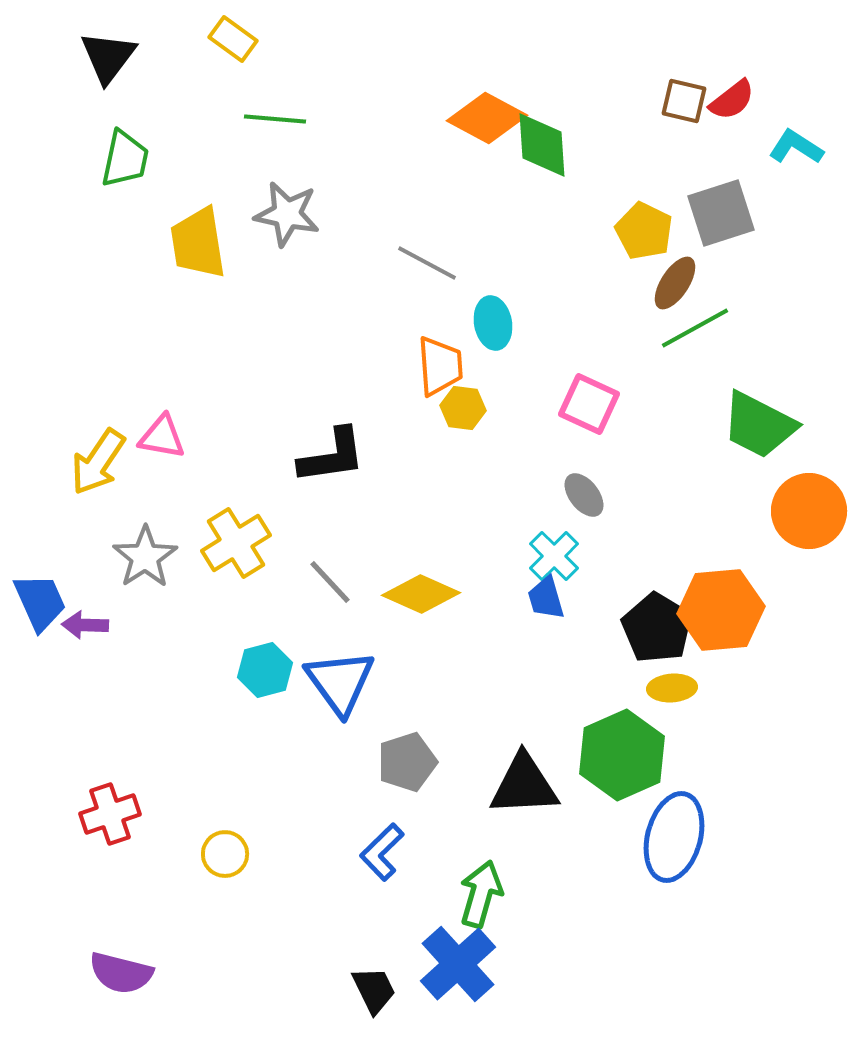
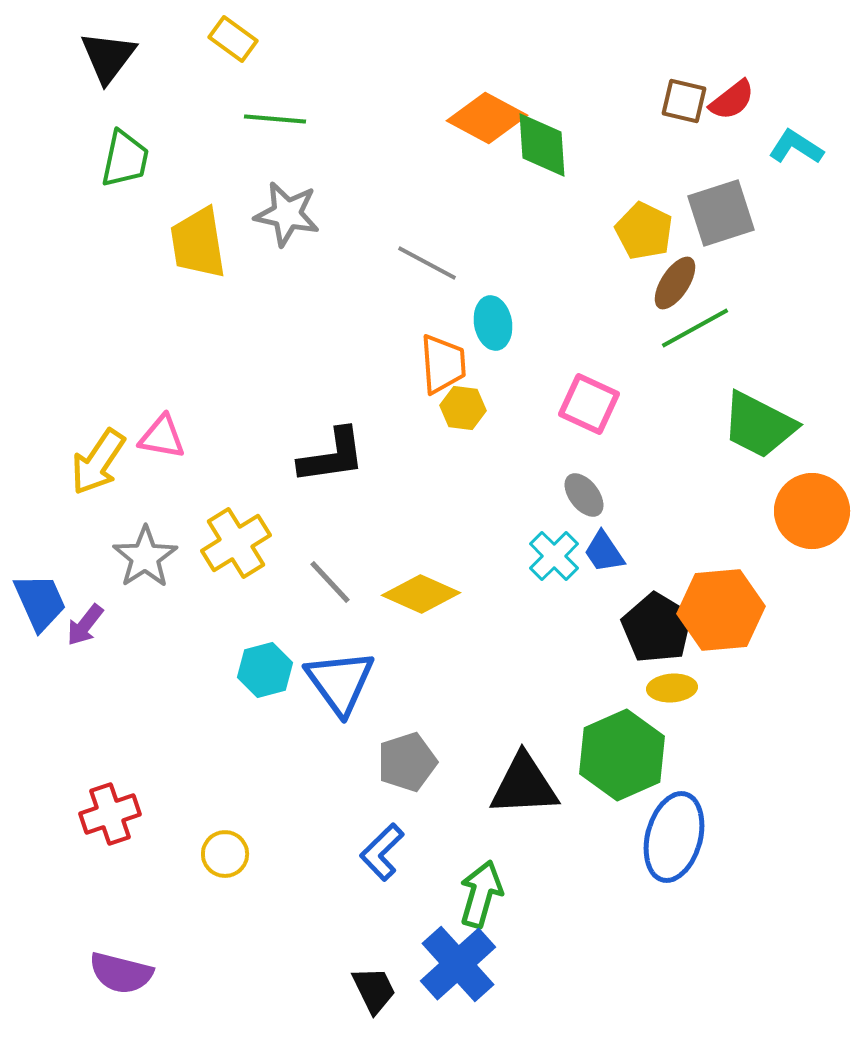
orange trapezoid at (440, 366): moved 3 px right, 2 px up
orange circle at (809, 511): moved 3 px right
blue trapezoid at (546, 598): moved 58 px right, 46 px up; rotated 18 degrees counterclockwise
purple arrow at (85, 625): rotated 54 degrees counterclockwise
